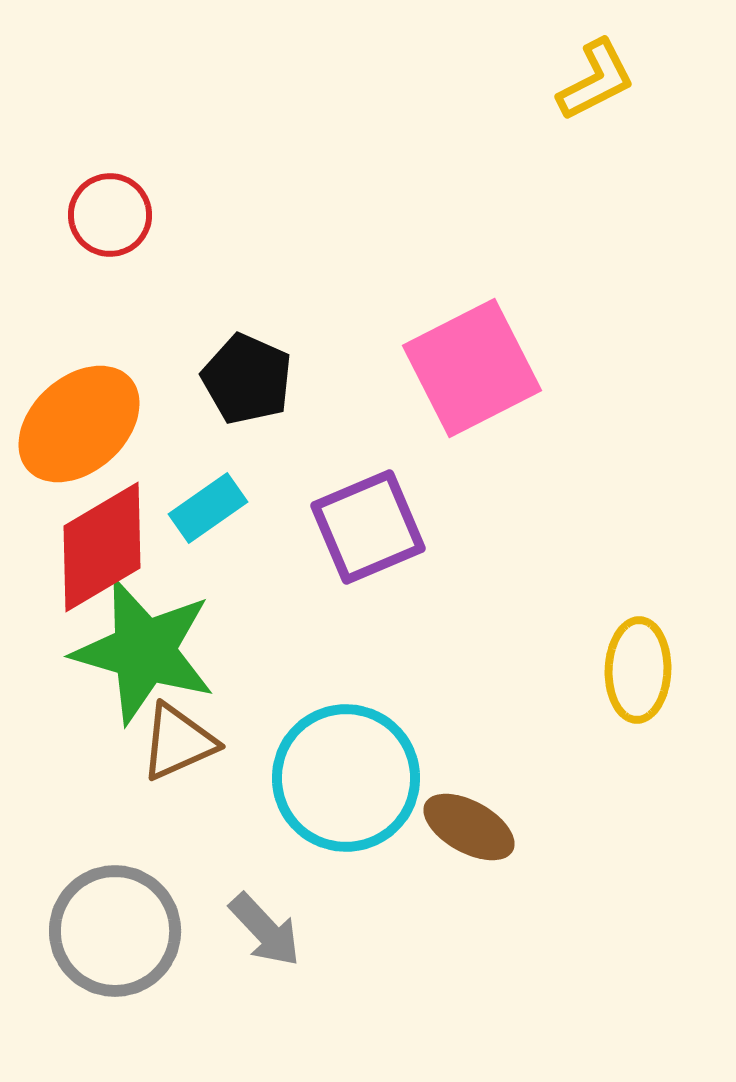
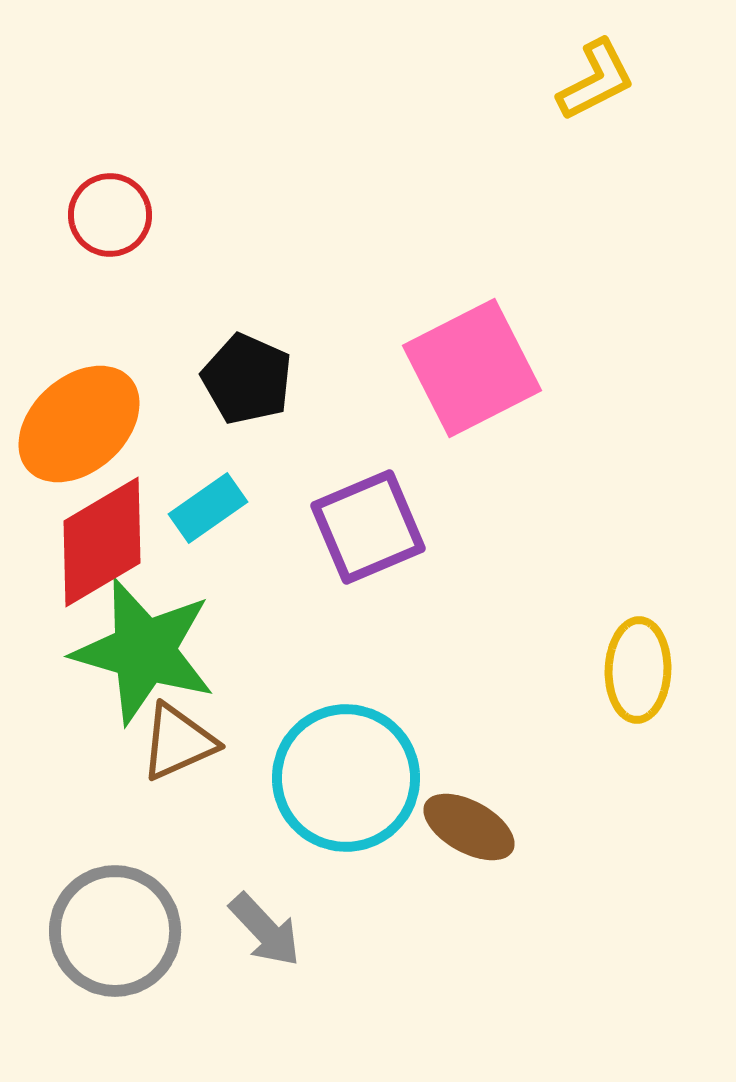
red diamond: moved 5 px up
